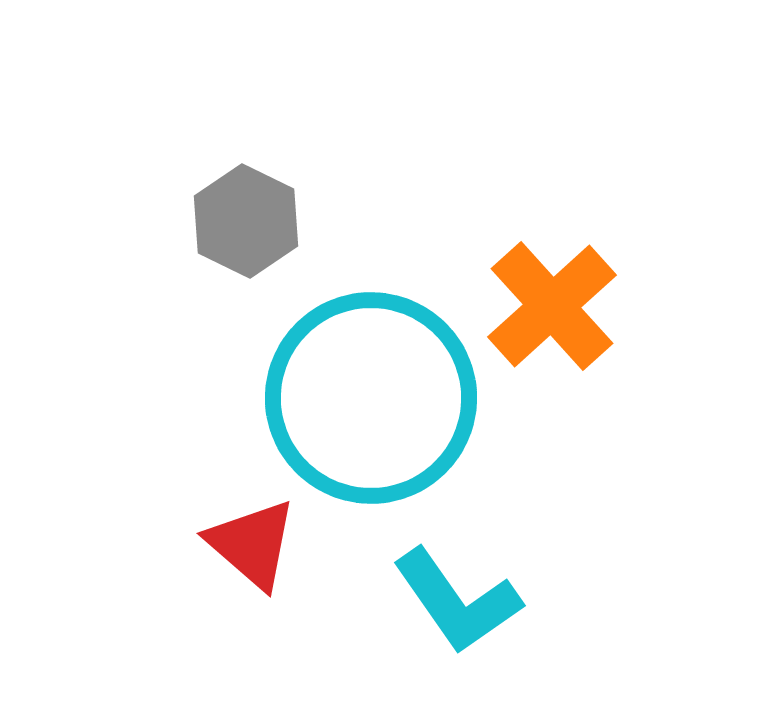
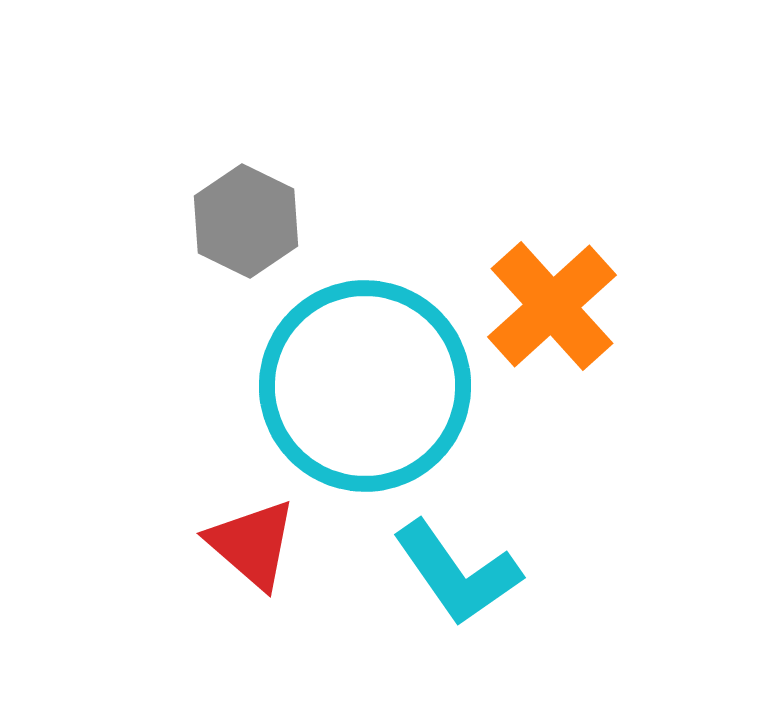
cyan circle: moved 6 px left, 12 px up
cyan L-shape: moved 28 px up
